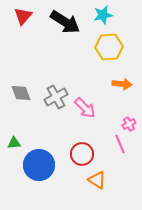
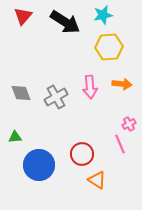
pink arrow: moved 5 px right, 21 px up; rotated 40 degrees clockwise
green triangle: moved 1 px right, 6 px up
